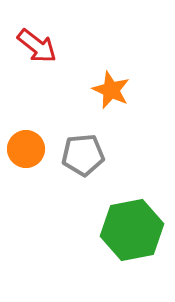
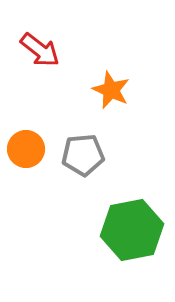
red arrow: moved 3 px right, 4 px down
